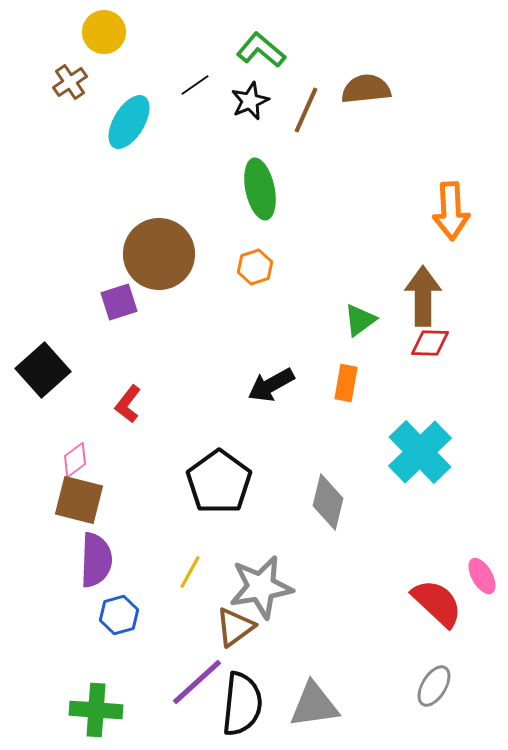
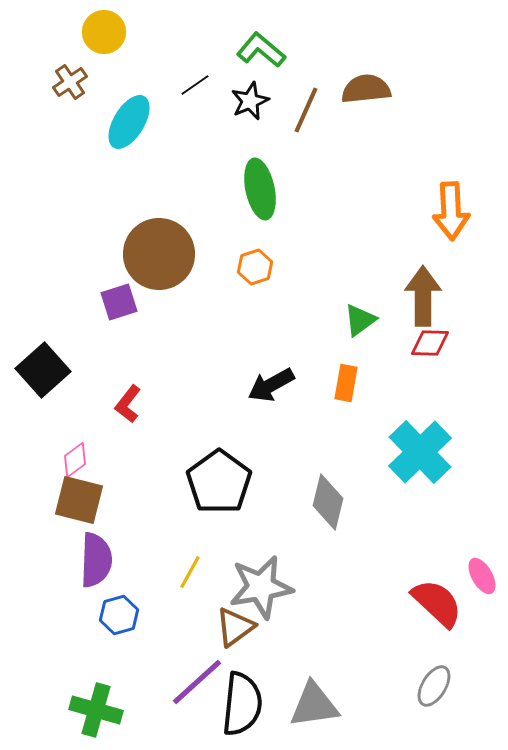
green cross: rotated 12 degrees clockwise
